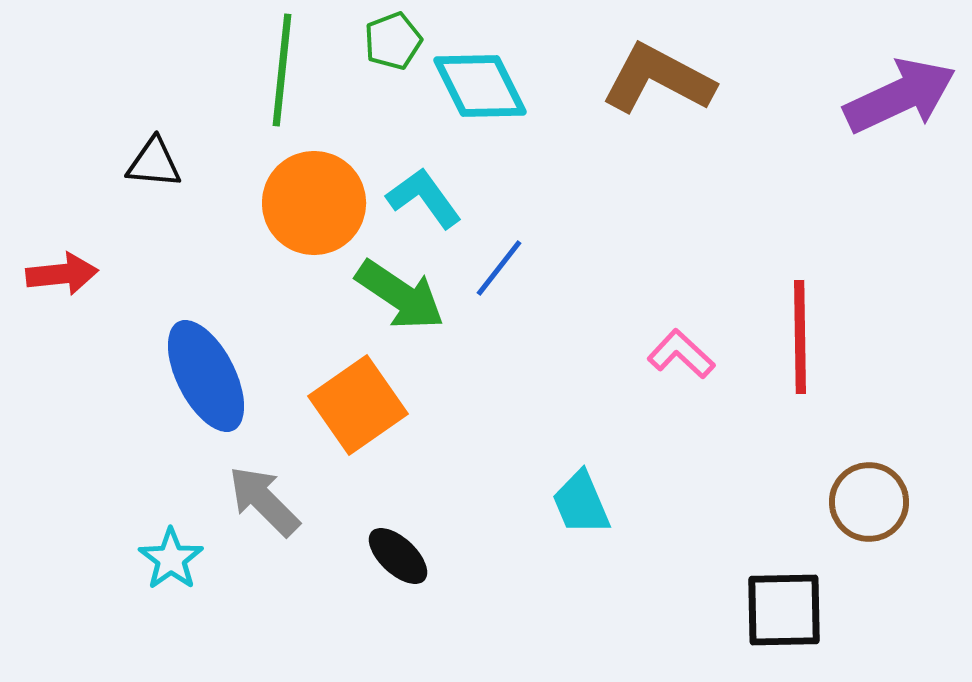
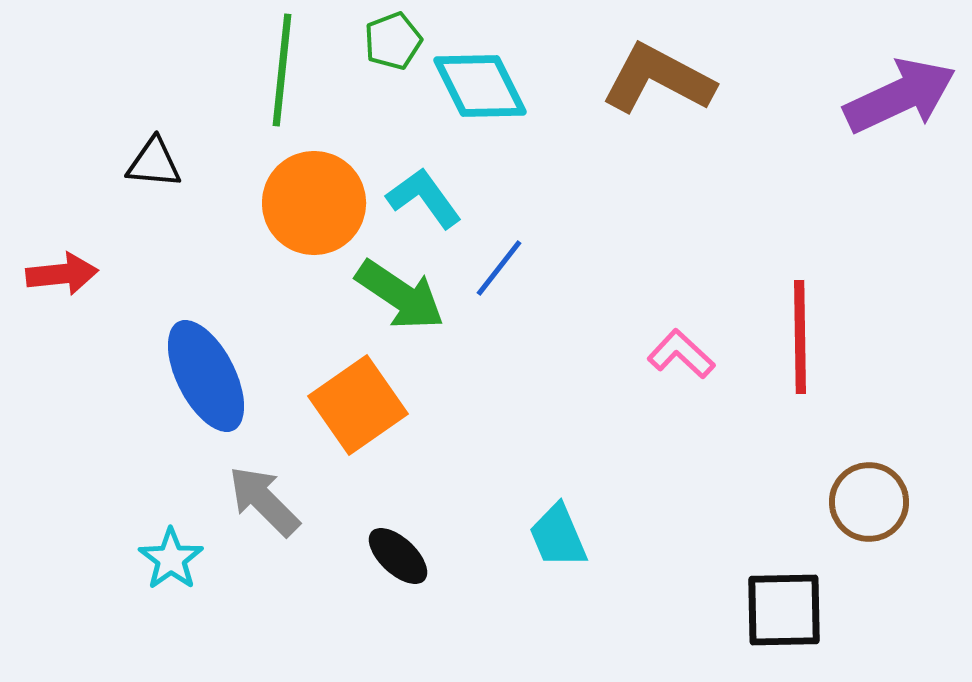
cyan trapezoid: moved 23 px left, 33 px down
